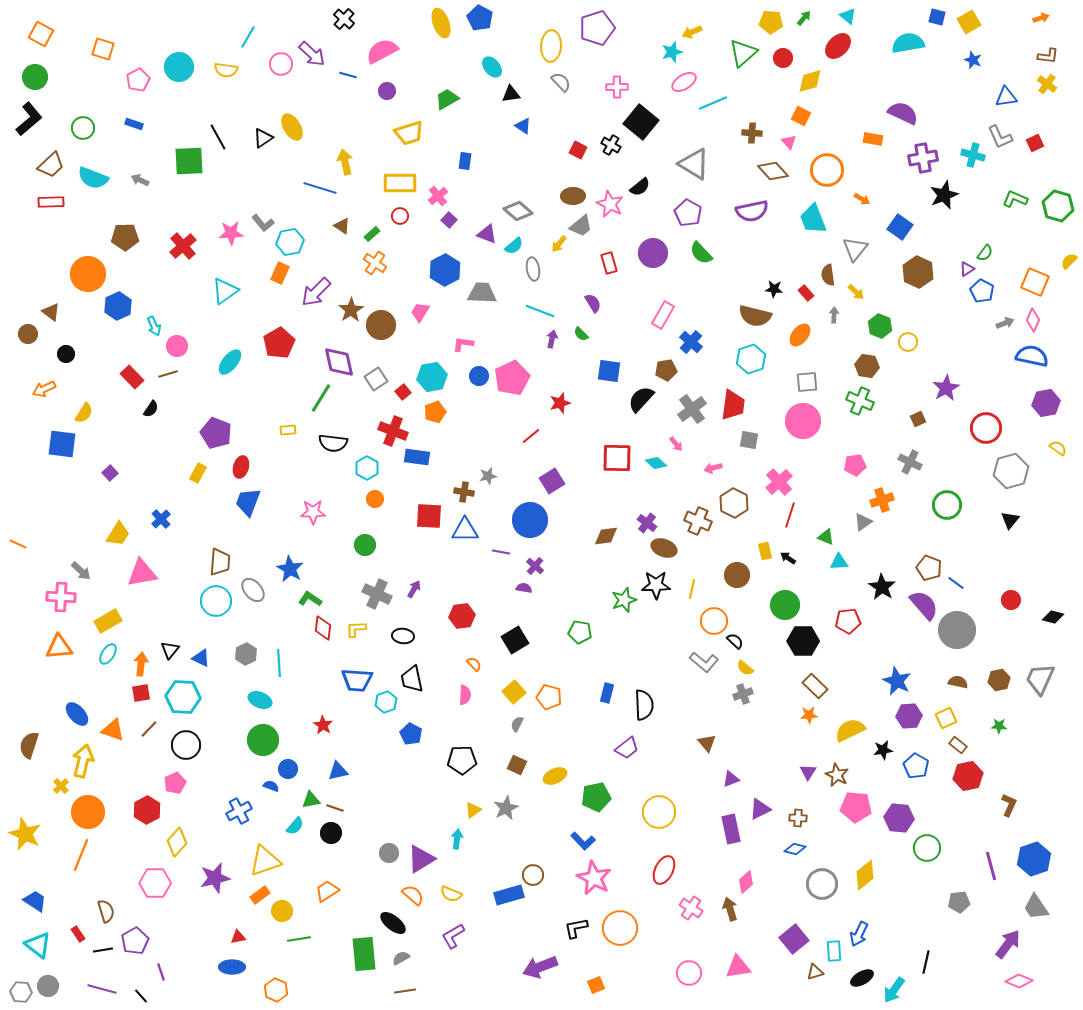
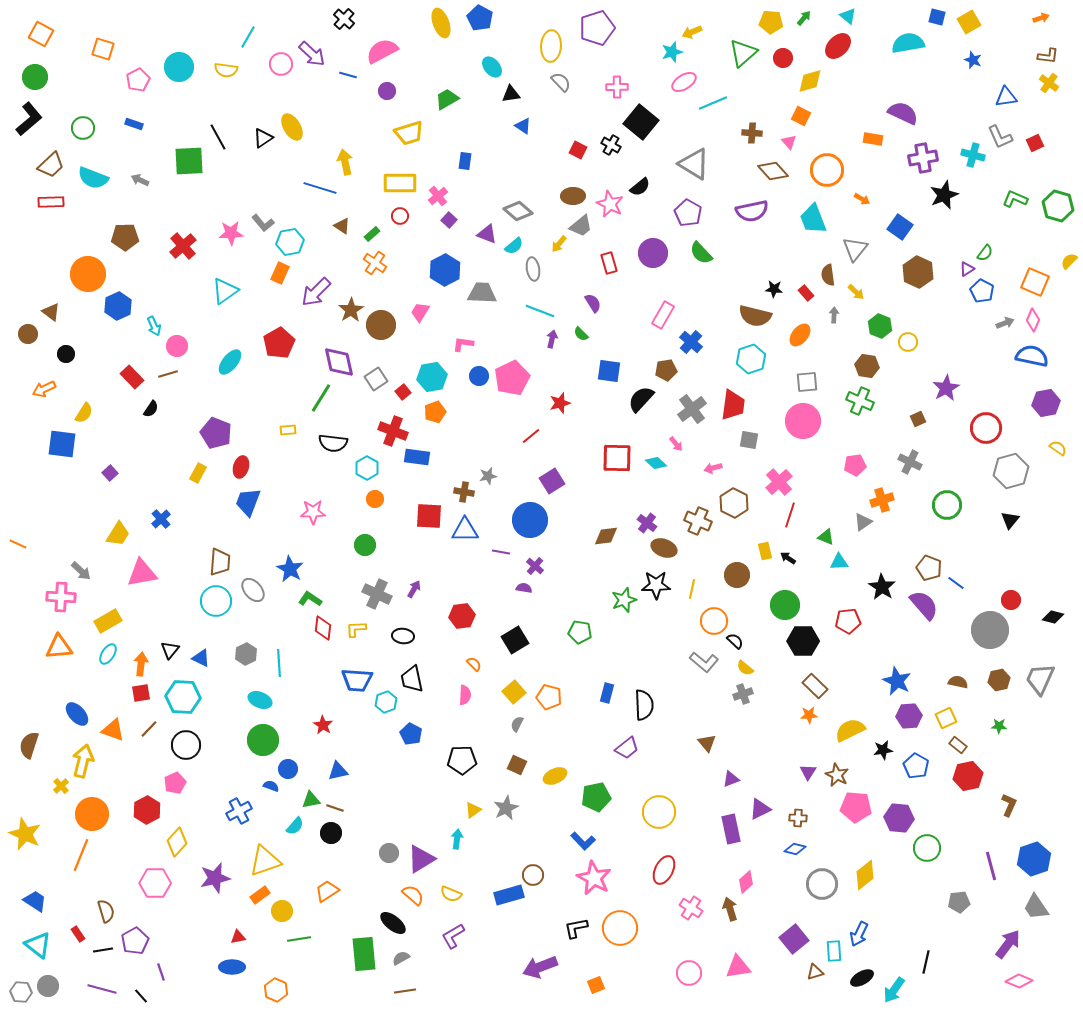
yellow cross at (1047, 84): moved 2 px right, 1 px up
gray circle at (957, 630): moved 33 px right
orange circle at (88, 812): moved 4 px right, 2 px down
